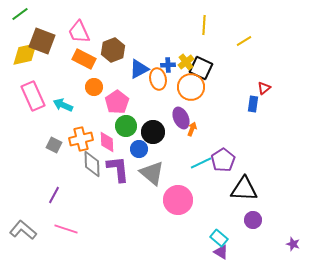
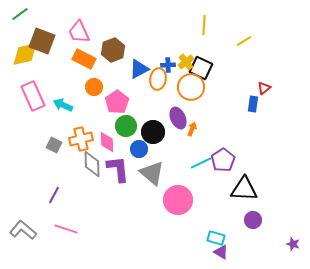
orange ellipse at (158, 79): rotated 20 degrees clockwise
purple ellipse at (181, 118): moved 3 px left
cyan rectangle at (219, 238): moved 3 px left; rotated 24 degrees counterclockwise
